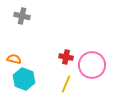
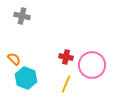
orange semicircle: rotated 32 degrees clockwise
cyan hexagon: moved 2 px right, 1 px up
